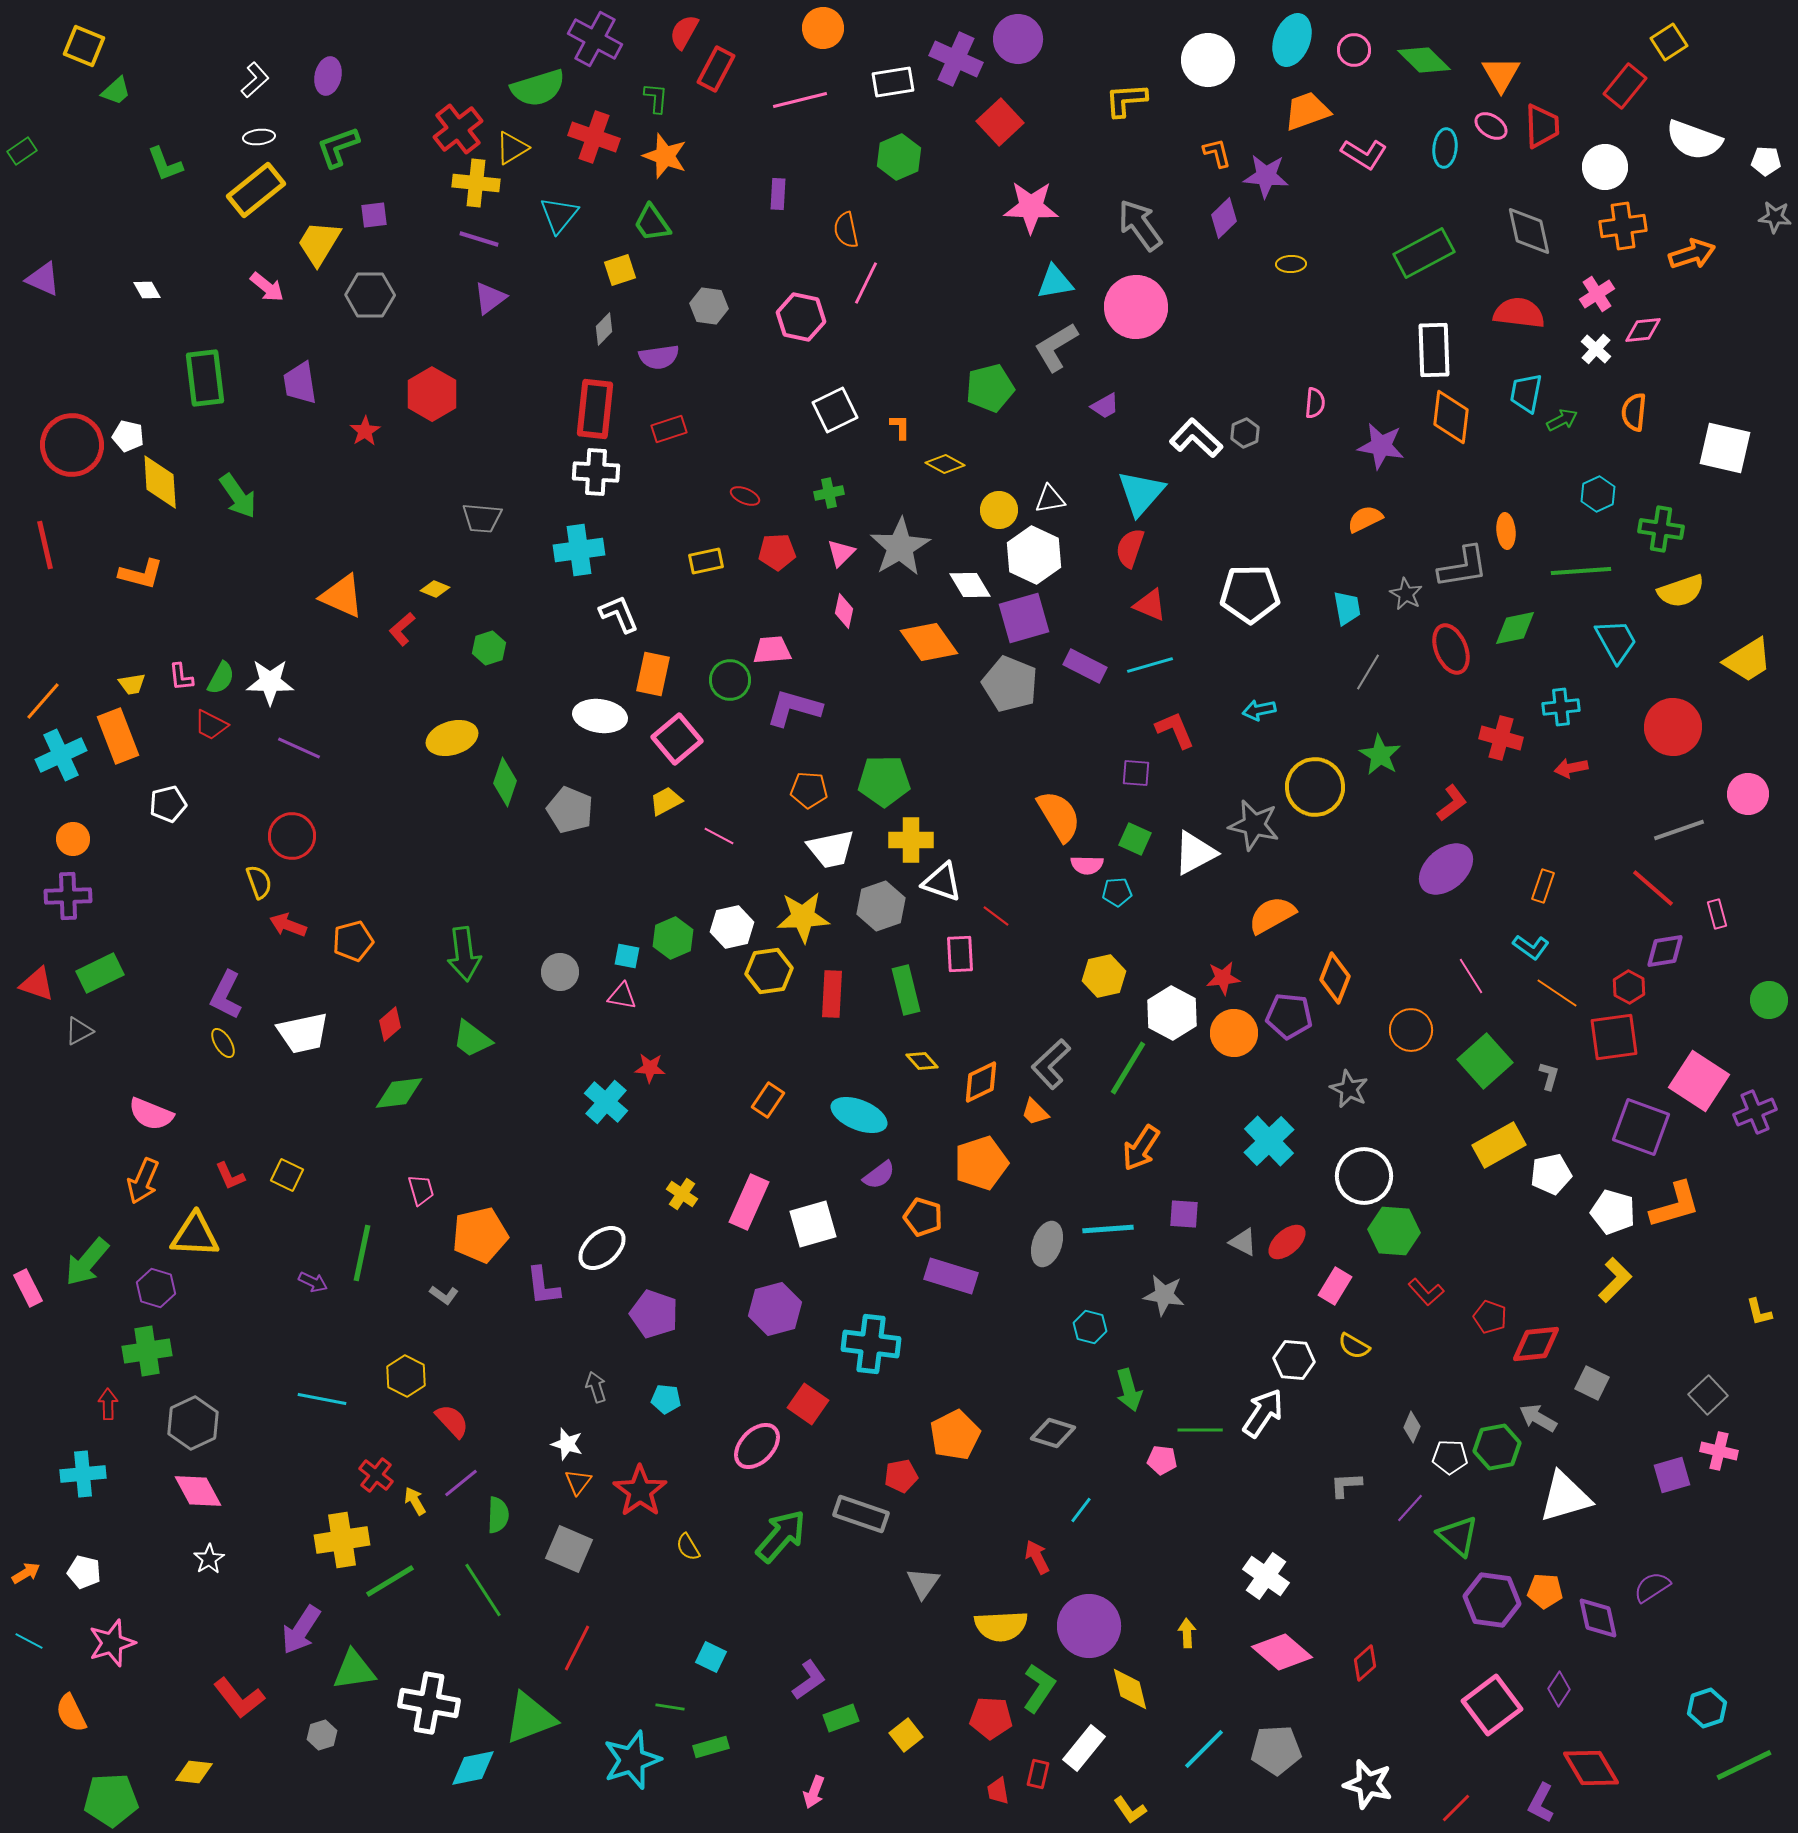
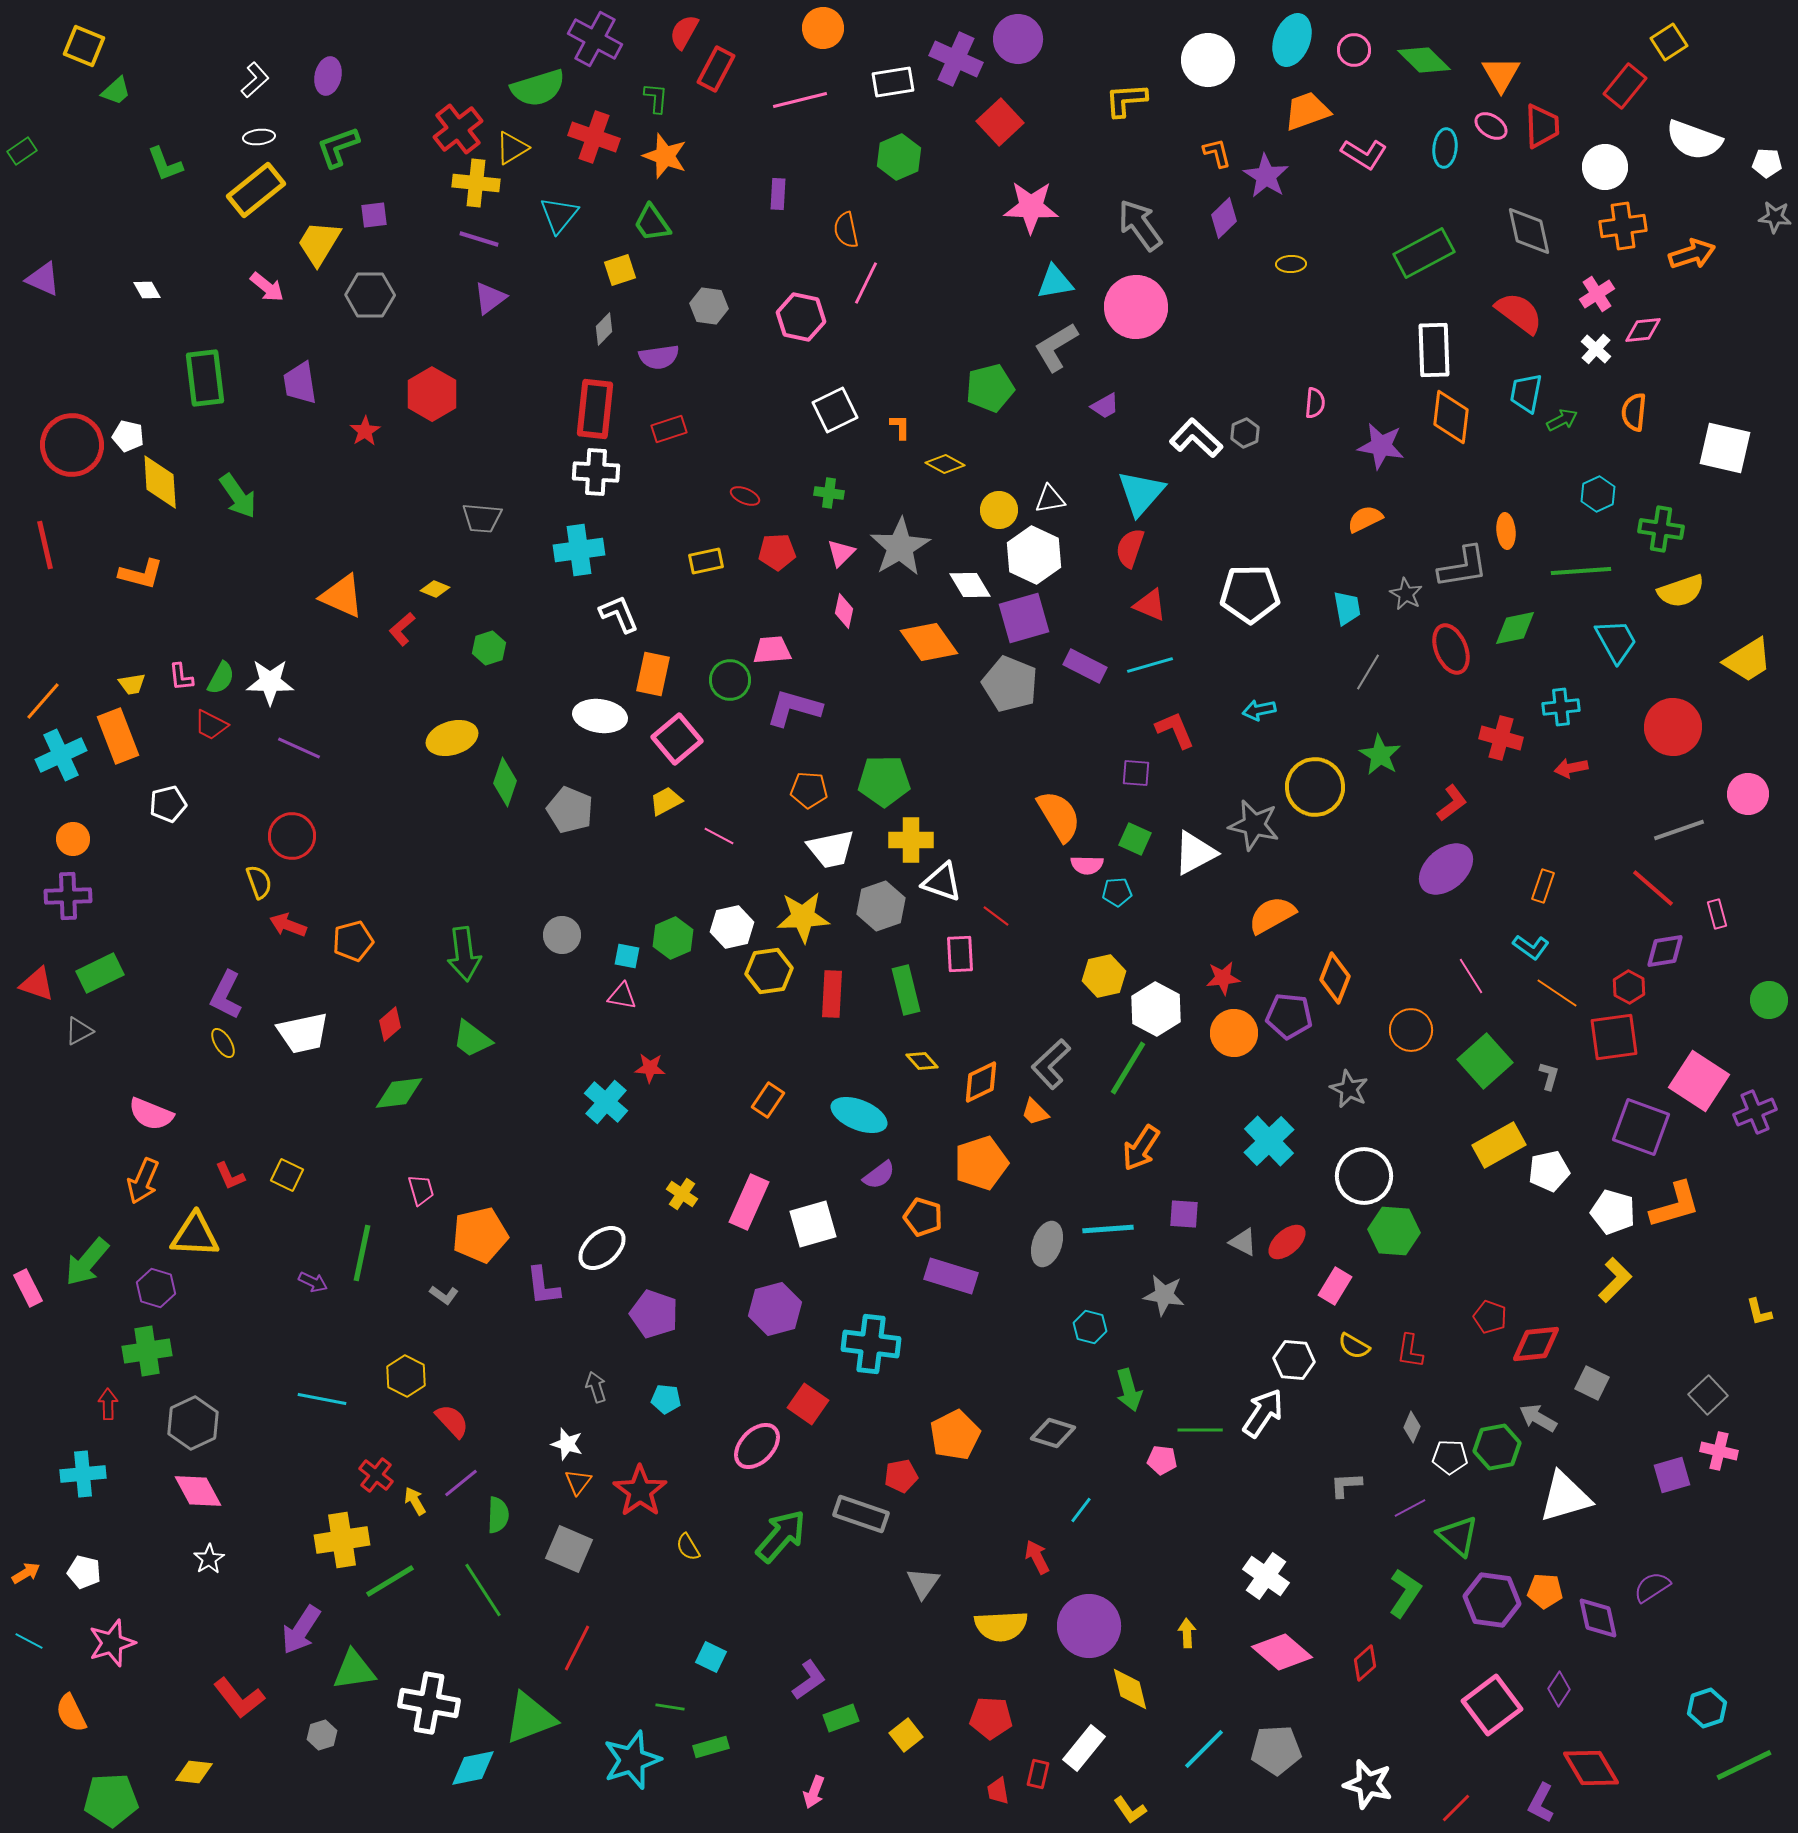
white pentagon at (1766, 161): moved 1 px right, 2 px down
purple star at (1266, 176): rotated 27 degrees clockwise
red semicircle at (1519, 313): rotated 30 degrees clockwise
green cross at (829, 493): rotated 20 degrees clockwise
gray circle at (560, 972): moved 2 px right, 37 px up
white hexagon at (1172, 1013): moved 16 px left, 4 px up
white pentagon at (1551, 1174): moved 2 px left, 3 px up
red L-shape at (1426, 1292): moved 16 px left, 59 px down; rotated 51 degrees clockwise
purple line at (1410, 1508): rotated 20 degrees clockwise
green L-shape at (1039, 1688): moved 366 px right, 95 px up
